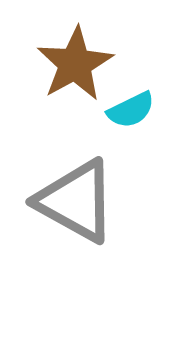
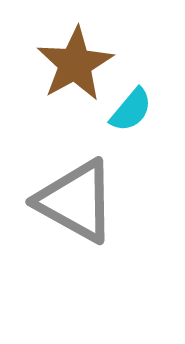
cyan semicircle: rotated 24 degrees counterclockwise
